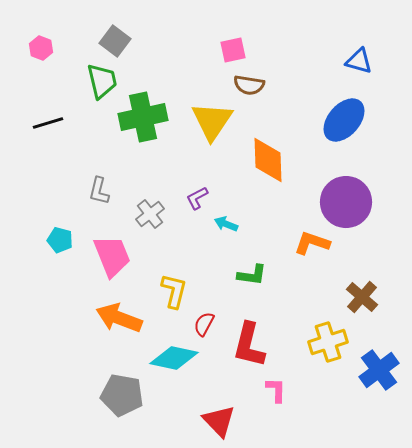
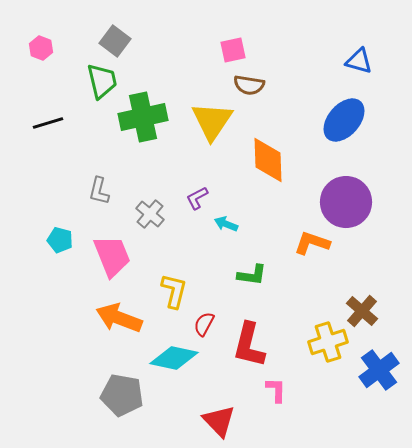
gray cross: rotated 12 degrees counterclockwise
brown cross: moved 14 px down
